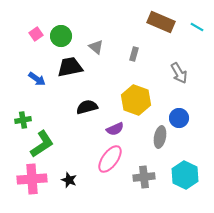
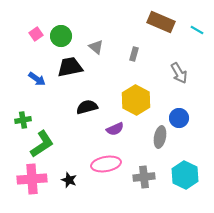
cyan line: moved 3 px down
yellow hexagon: rotated 8 degrees clockwise
pink ellipse: moved 4 px left, 5 px down; rotated 44 degrees clockwise
